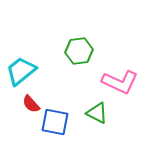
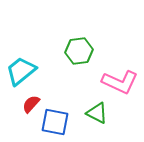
red semicircle: rotated 84 degrees clockwise
